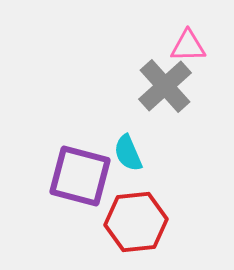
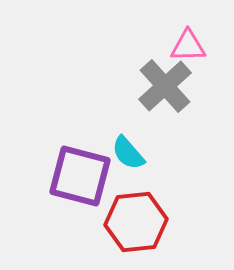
cyan semicircle: rotated 18 degrees counterclockwise
